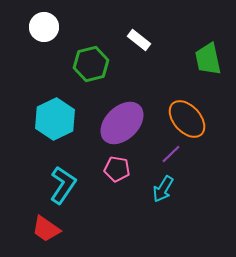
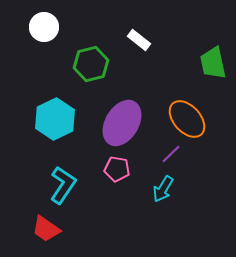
green trapezoid: moved 5 px right, 4 px down
purple ellipse: rotated 15 degrees counterclockwise
